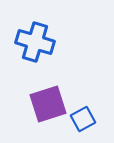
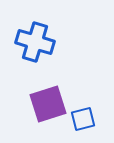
blue square: rotated 15 degrees clockwise
